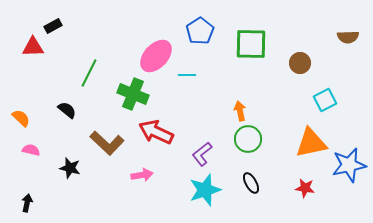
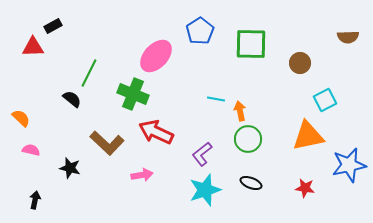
cyan line: moved 29 px right, 24 px down; rotated 12 degrees clockwise
black semicircle: moved 5 px right, 11 px up
orange triangle: moved 3 px left, 7 px up
black ellipse: rotated 40 degrees counterclockwise
black arrow: moved 8 px right, 3 px up
